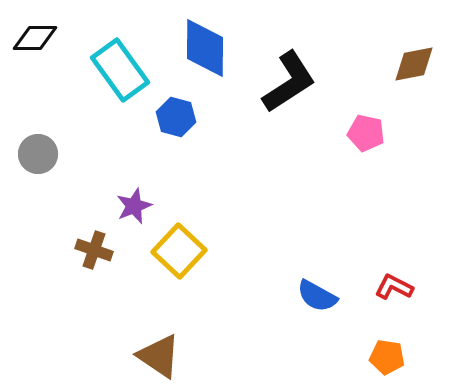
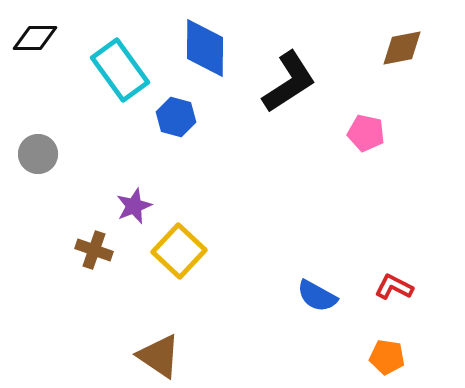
brown diamond: moved 12 px left, 16 px up
